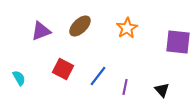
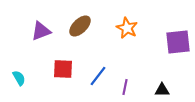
orange star: rotated 15 degrees counterclockwise
purple square: rotated 12 degrees counterclockwise
red square: rotated 25 degrees counterclockwise
black triangle: rotated 49 degrees counterclockwise
